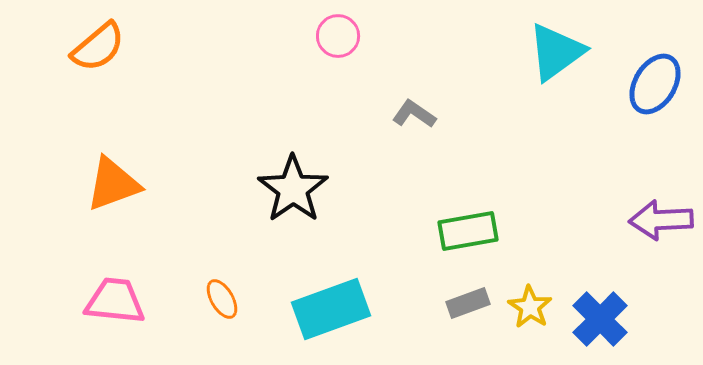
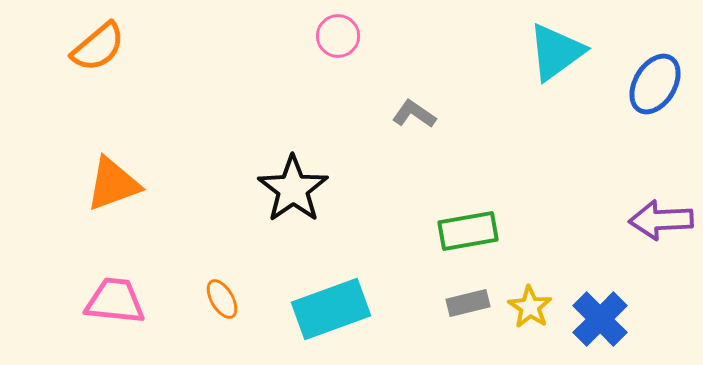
gray rectangle: rotated 6 degrees clockwise
